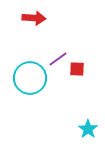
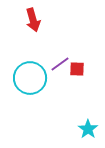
red arrow: moved 1 px left, 2 px down; rotated 70 degrees clockwise
purple line: moved 2 px right, 5 px down
